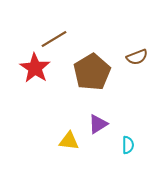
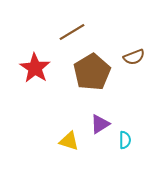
brown line: moved 18 px right, 7 px up
brown semicircle: moved 3 px left
purple triangle: moved 2 px right
yellow triangle: rotated 10 degrees clockwise
cyan semicircle: moved 3 px left, 5 px up
